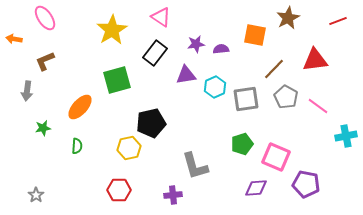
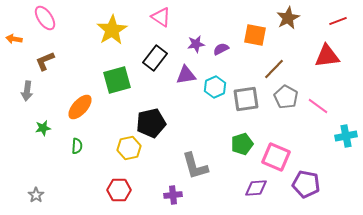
purple semicircle: rotated 21 degrees counterclockwise
black rectangle: moved 5 px down
red triangle: moved 12 px right, 4 px up
